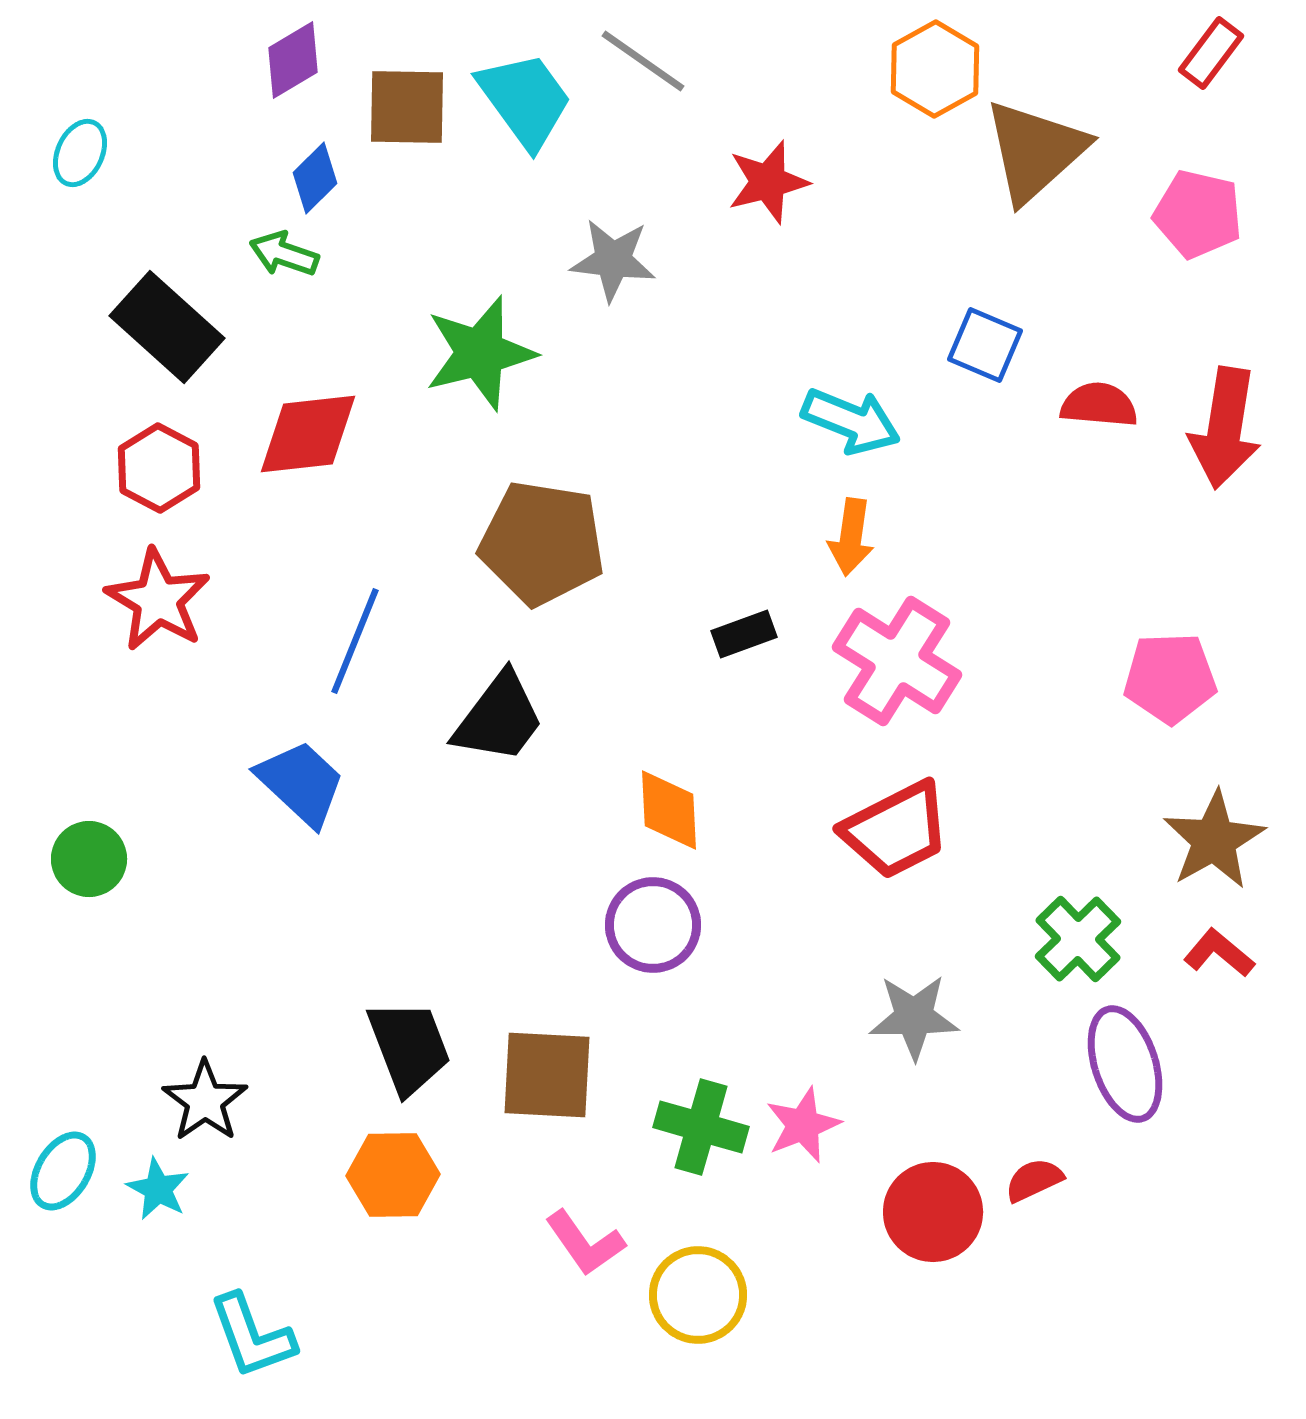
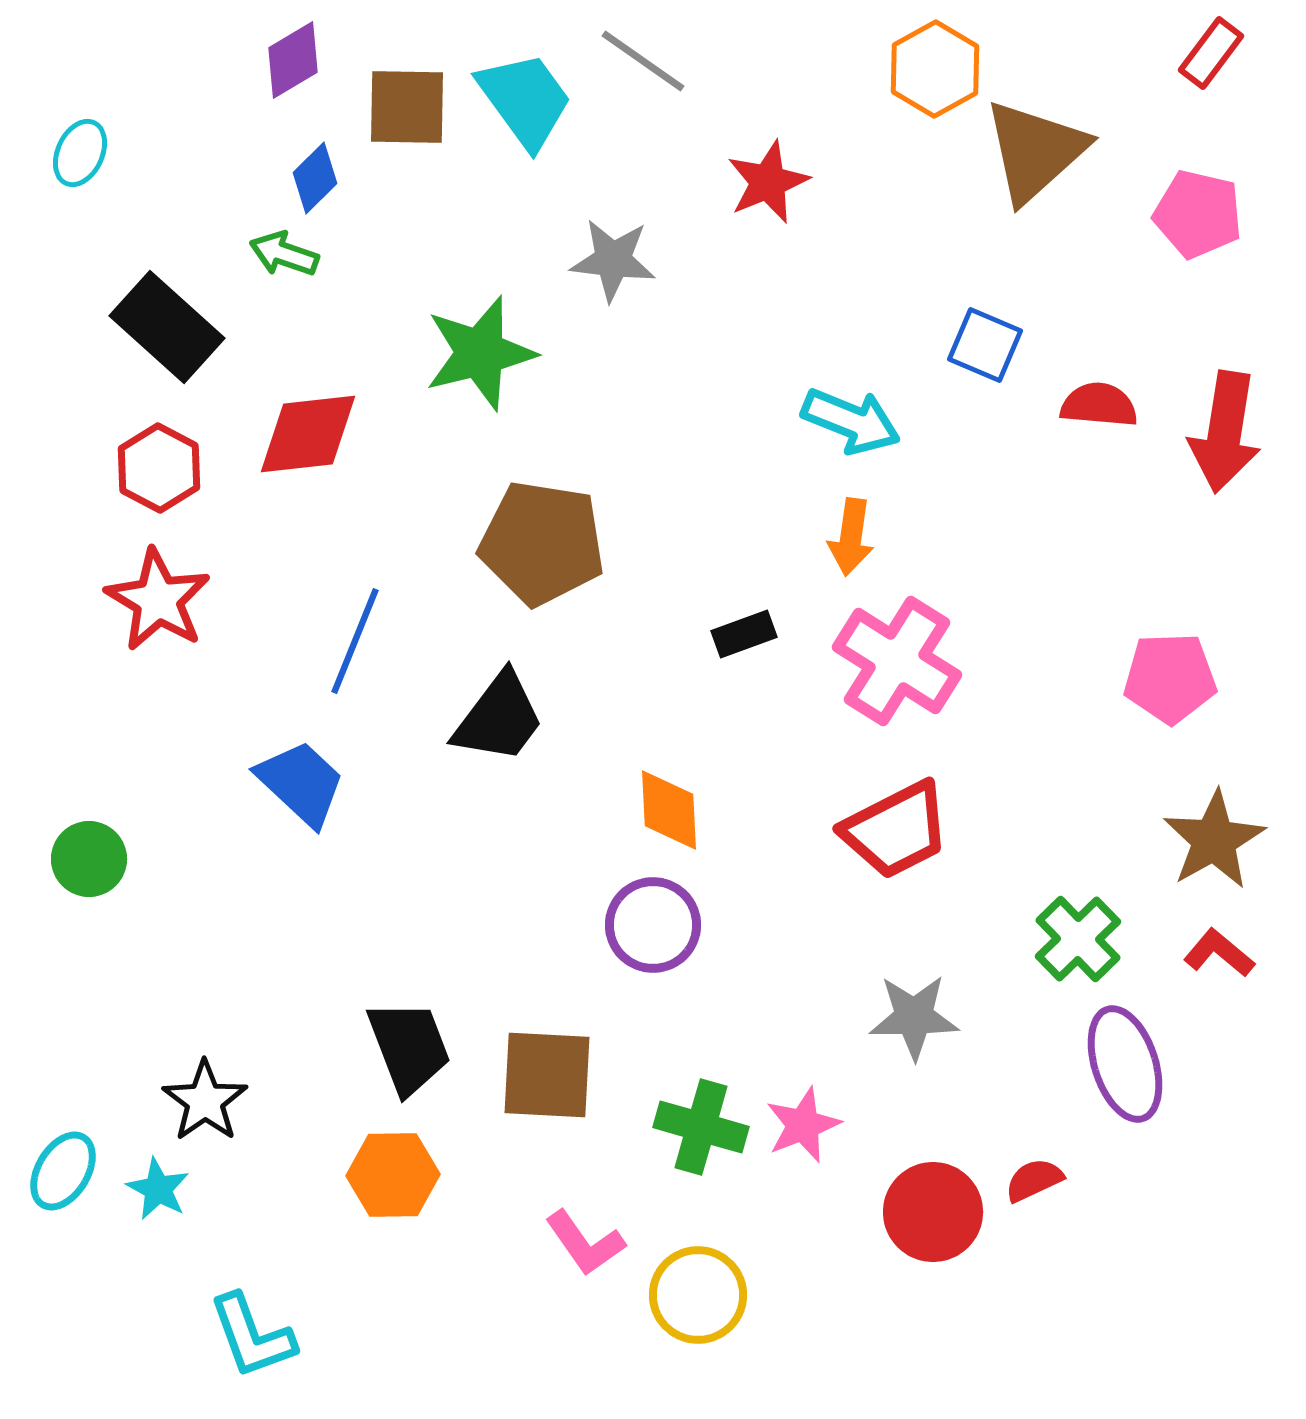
red star at (768, 182): rotated 8 degrees counterclockwise
red arrow at (1225, 428): moved 4 px down
